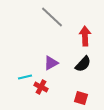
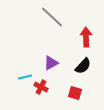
red arrow: moved 1 px right, 1 px down
black semicircle: moved 2 px down
red square: moved 6 px left, 5 px up
